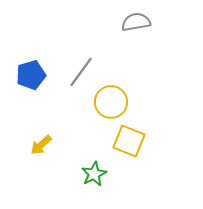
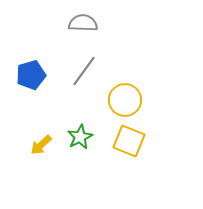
gray semicircle: moved 53 px left, 1 px down; rotated 12 degrees clockwise
gray line: moved 3 px right, 1 px up
yellow circle: moved 14 px right, 2 px up
green star: moved 14 px left, 37 px up
